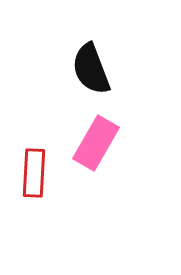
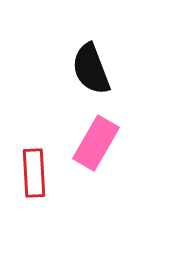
red rectangle: rotated 6 degrees counterclockwise
